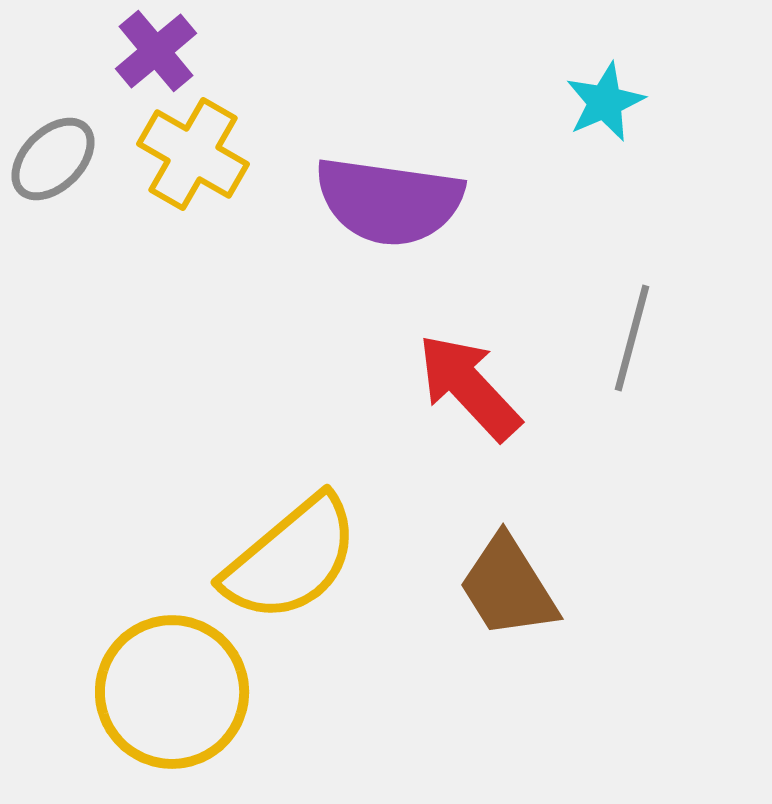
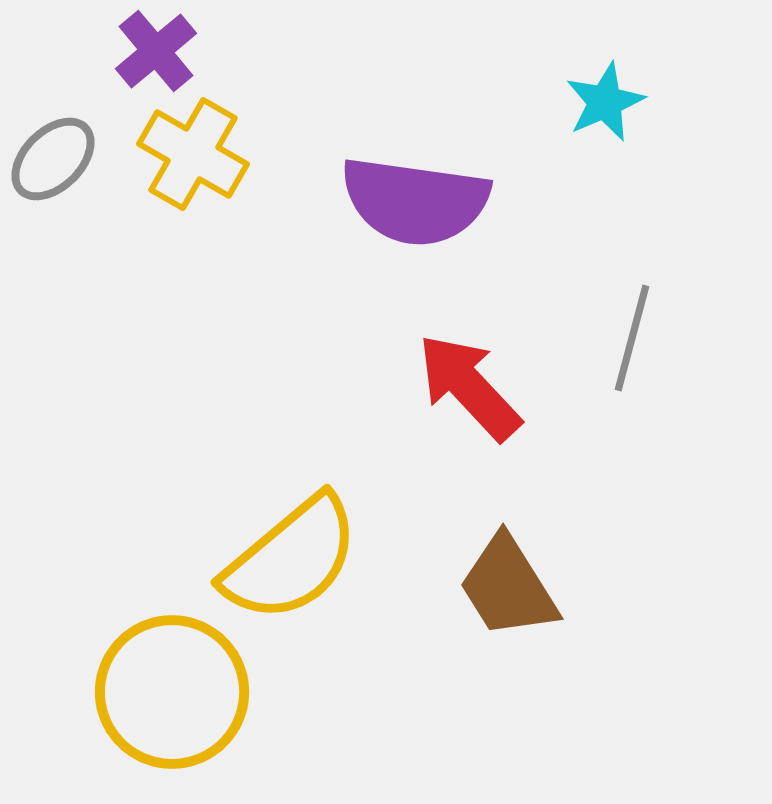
purple semicircle: moved 26 px right
